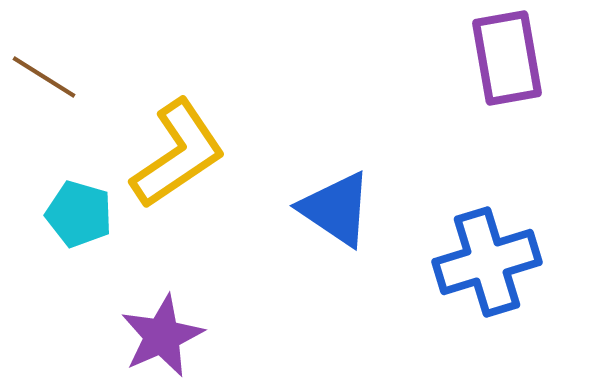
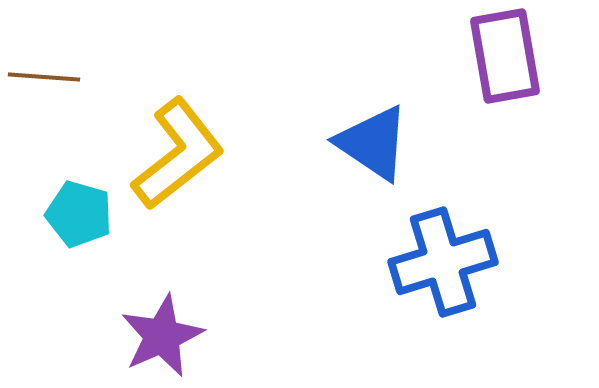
purple rectangle: moved 2 px left, 2 px up
brown line: rotated 28 degrees counterclockwise
yellow L-shape: rotated 4 degrees counterclockwise
blue triangle: moved 37 px right, 66 px up
blue cross: moved 44 px left
